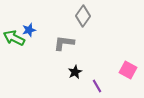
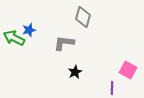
gray diamond: moved 1 px down; rotated 20 degrees counterclockwise
purple line: moved 15 px right, 2 px down; rotated 32 degrees clockwise
